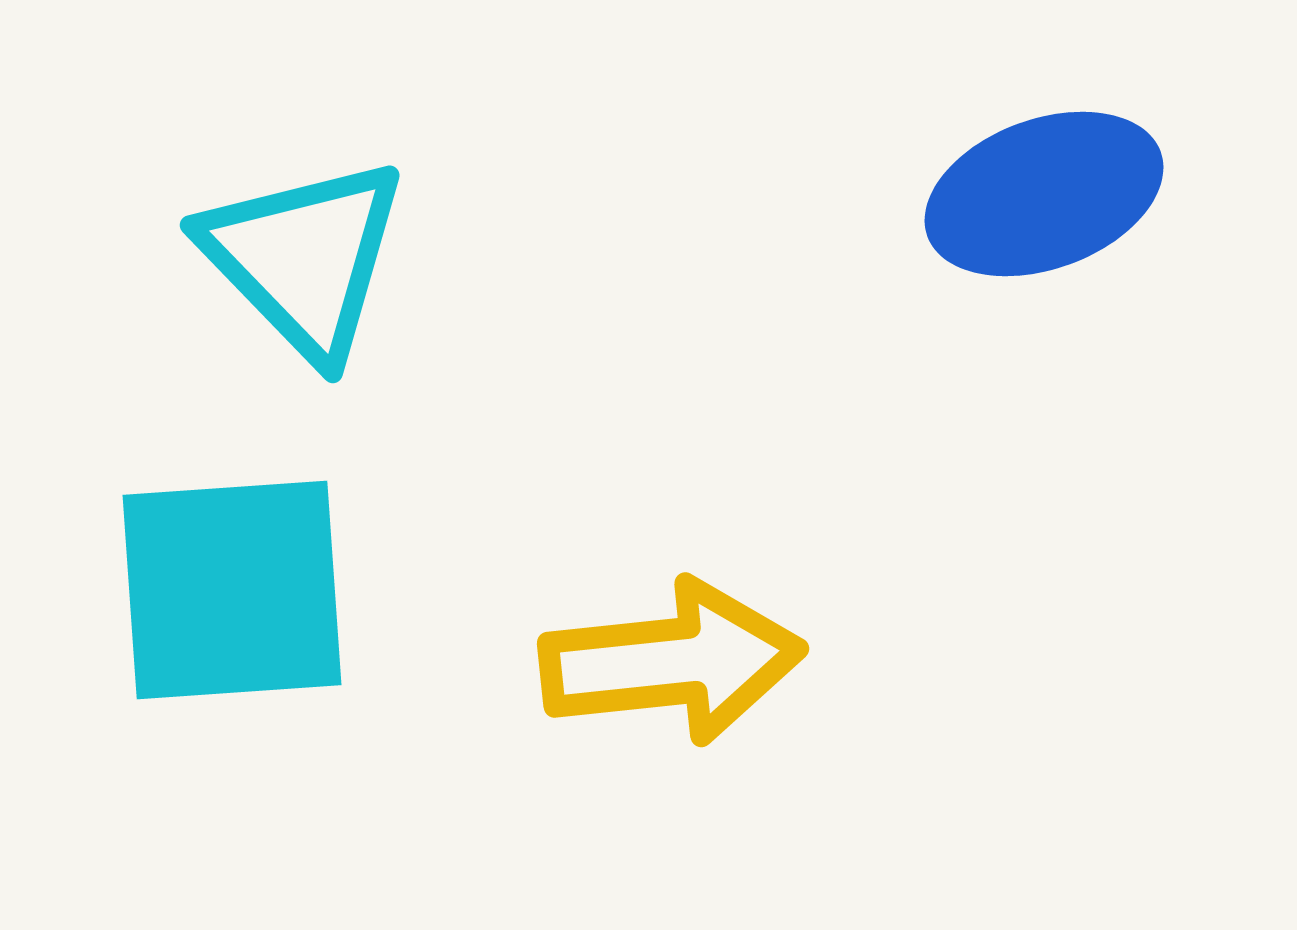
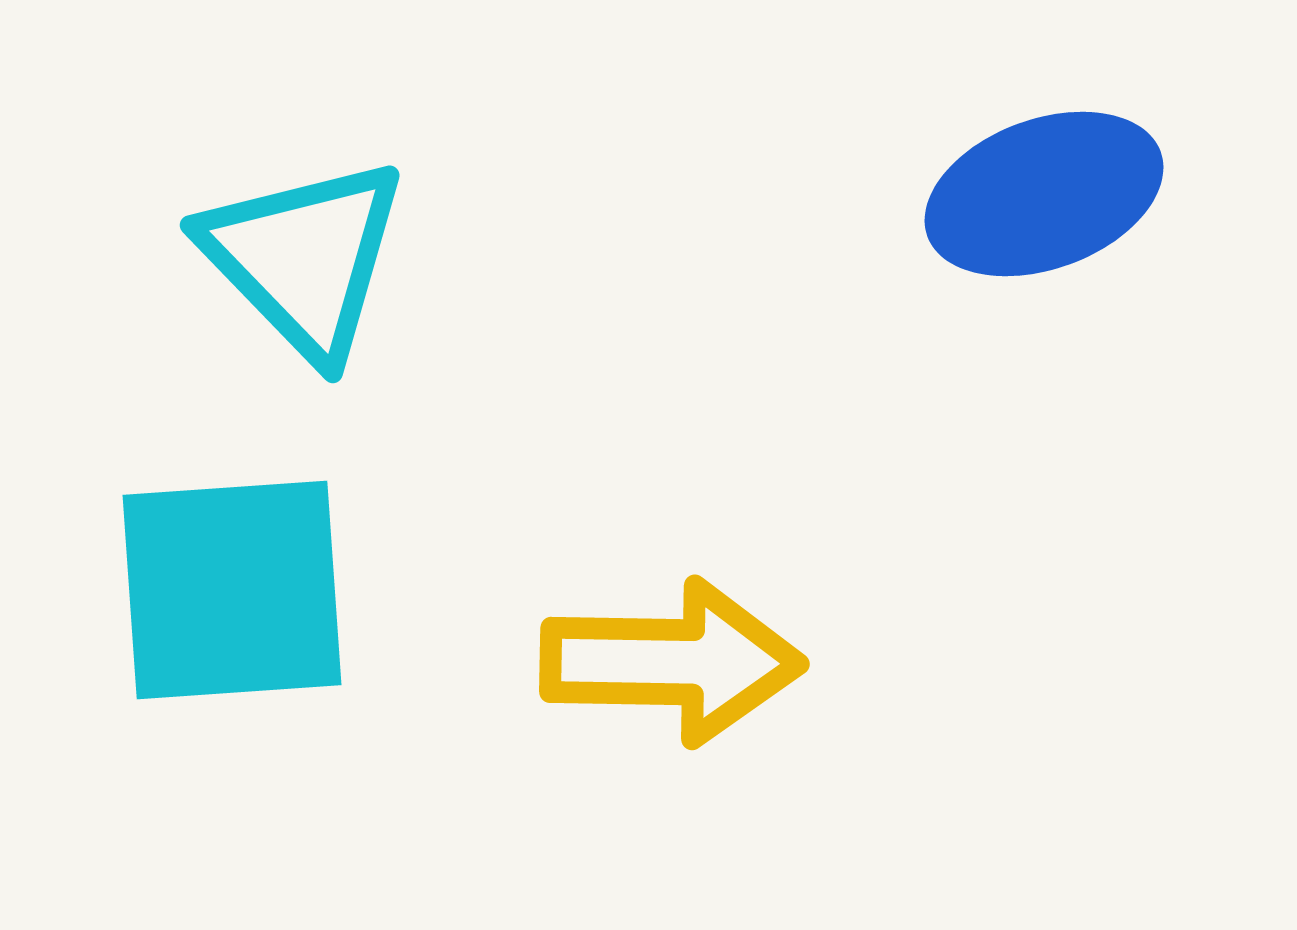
yellow arrow: rotated 7 degrees clockwise
